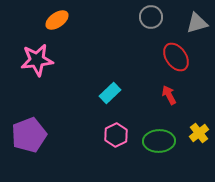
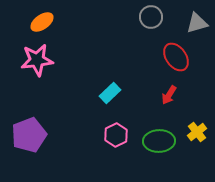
orange ellipse: moved 15 px left, 2 px down
red arrow: rotated 120 degrees counterclockwise
yellow cross: moved 2 px left, 1 px up
